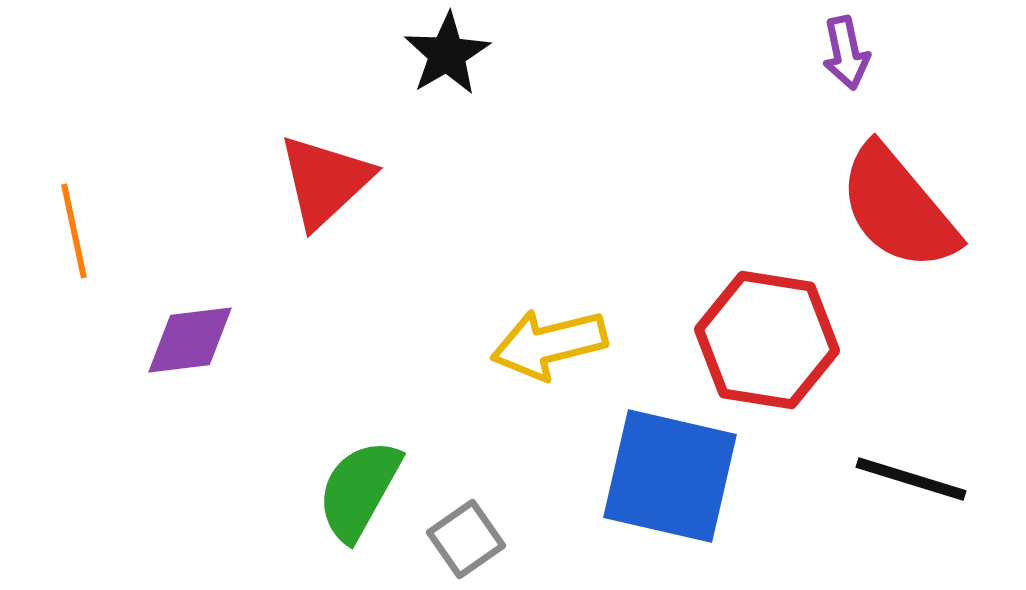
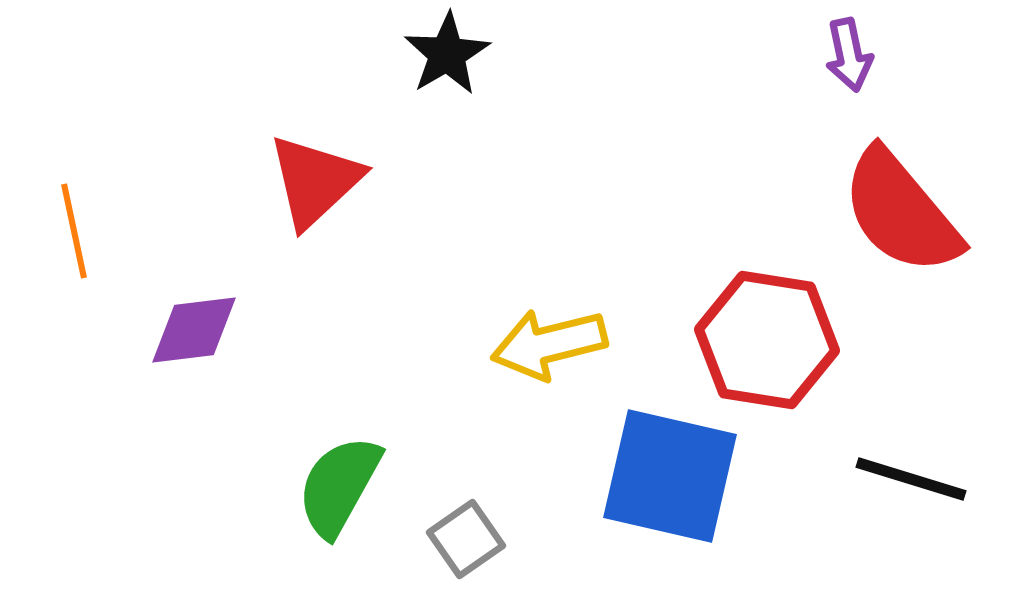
purple arrow: moved 3 px right, 2 px down
red triangle: moved 10 px left
red semicircle: moved 3 px right, 4 px down
purple diamond: moved 4 px right, 10 px up
green semicircle: moved 20 px left, 4 px up
